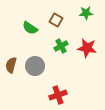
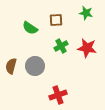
green star: rotated 16 degrees clockwise
brown square: rotated 32 degrees counterclockwise
brown semicircle: moved 1 px down
